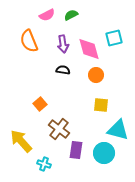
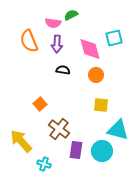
pink semicircle: moved 6 px right, 8 px down; rotated 35 degrees clockwise
purple arrow: moved 6 px left; rotated 12 degrees clockwise
pink diamond: moved 1 px right
cyan circle: moved 2 px left, 2 px up
